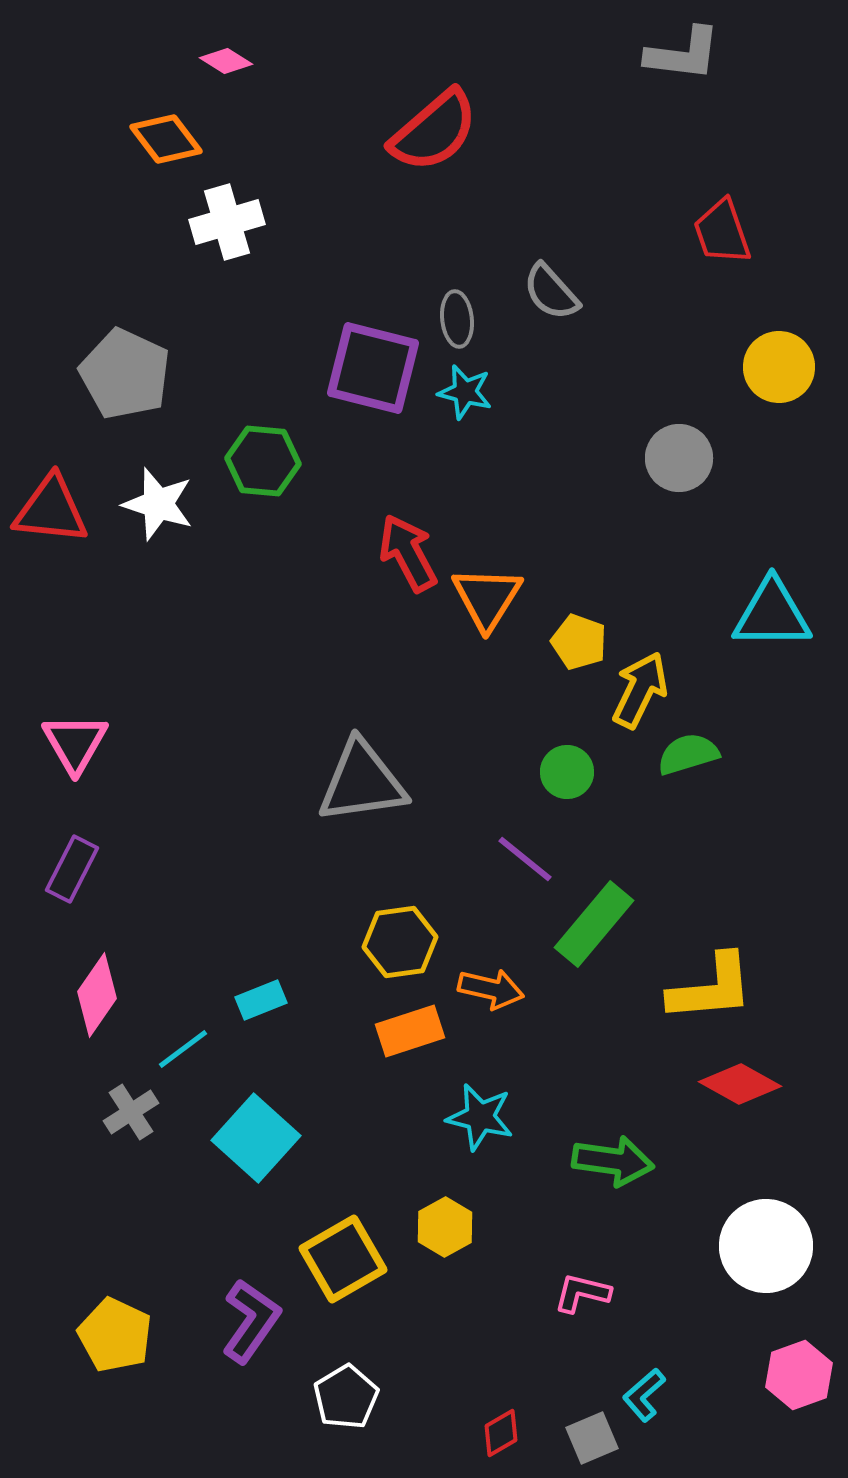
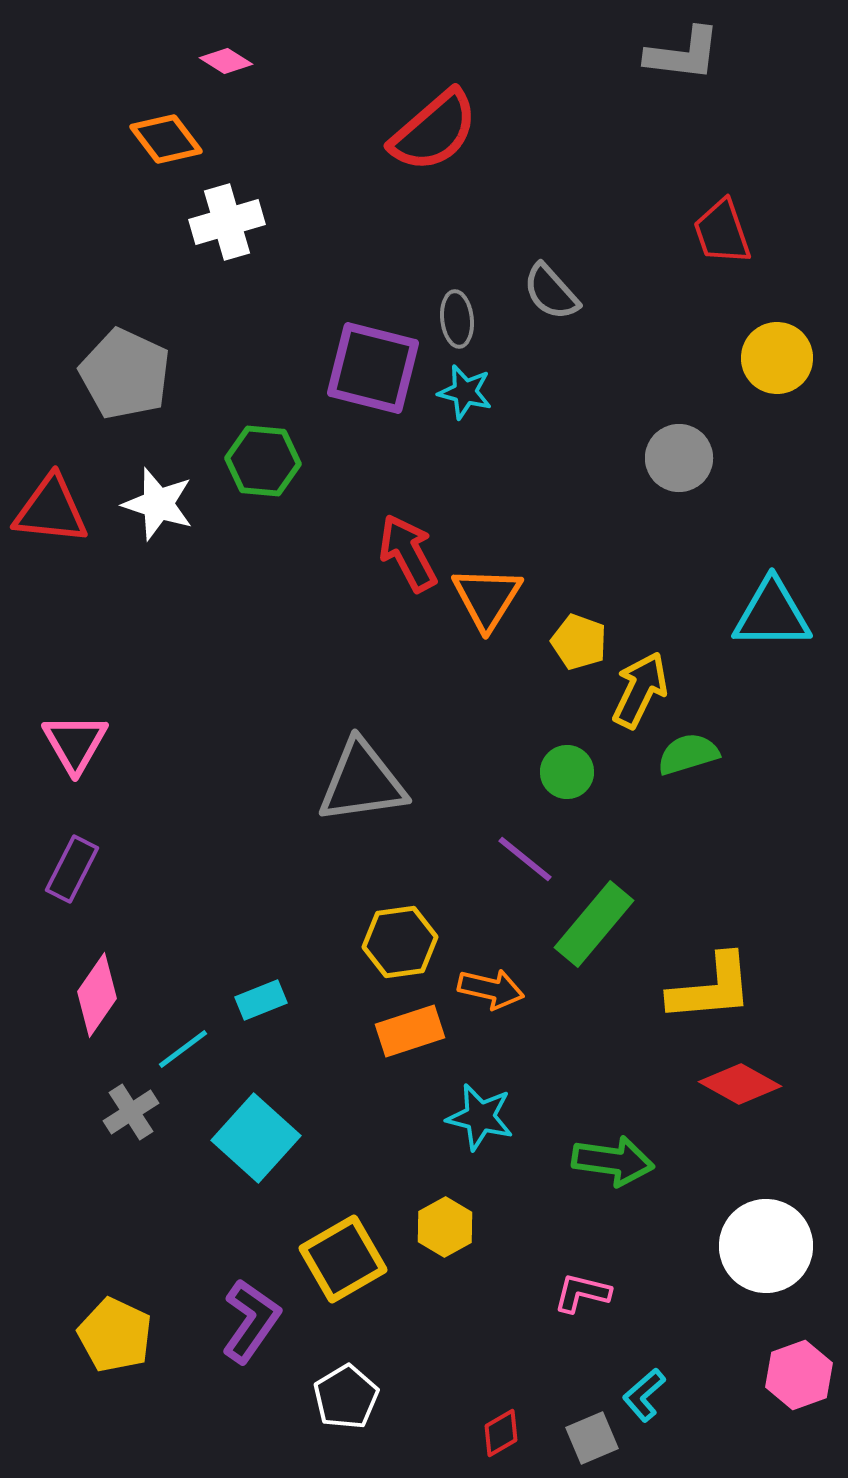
yellow circle at (779, 367): moved 2 px left, 9 px up
